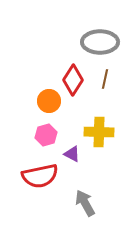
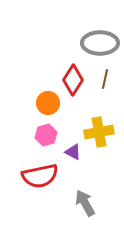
gray ellipse: moved 1 px down
orange circle: moved 1 px left, 2 px down
yellow cross: rotated 12 degrees counterclockwise
purple triangle: moved 1 px right, 2 px up
